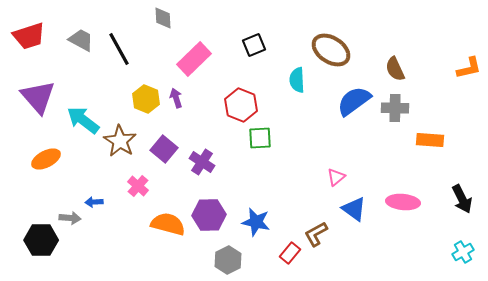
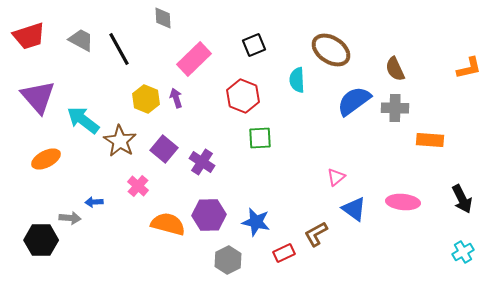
red hexagon: moved 2 px right, 9 px up
red rectangle: moved 6 px left; rotated 25 degrees clockwise
